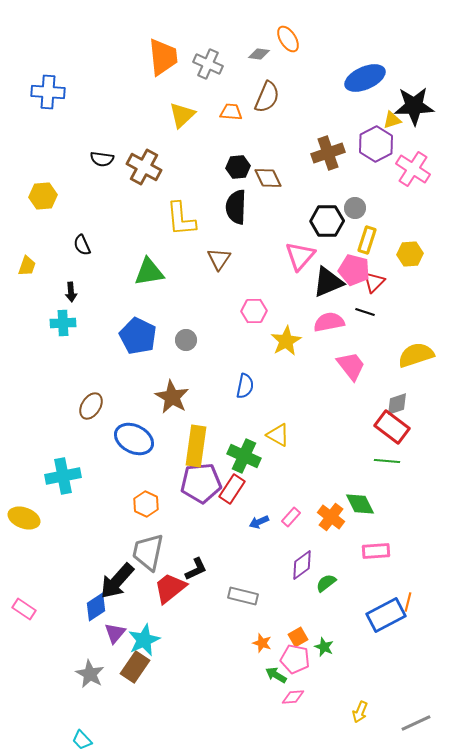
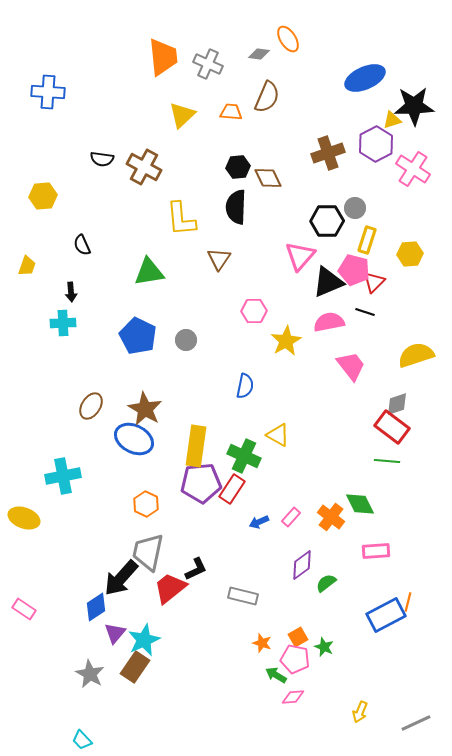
brown star at (172, 397): moved 27 px left, 12 px down
black arrow at (117, 581): moved 4 px right, 3 px up
